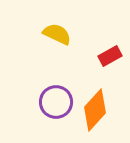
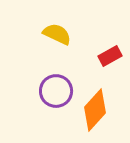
purple circle: moved 11 px up
